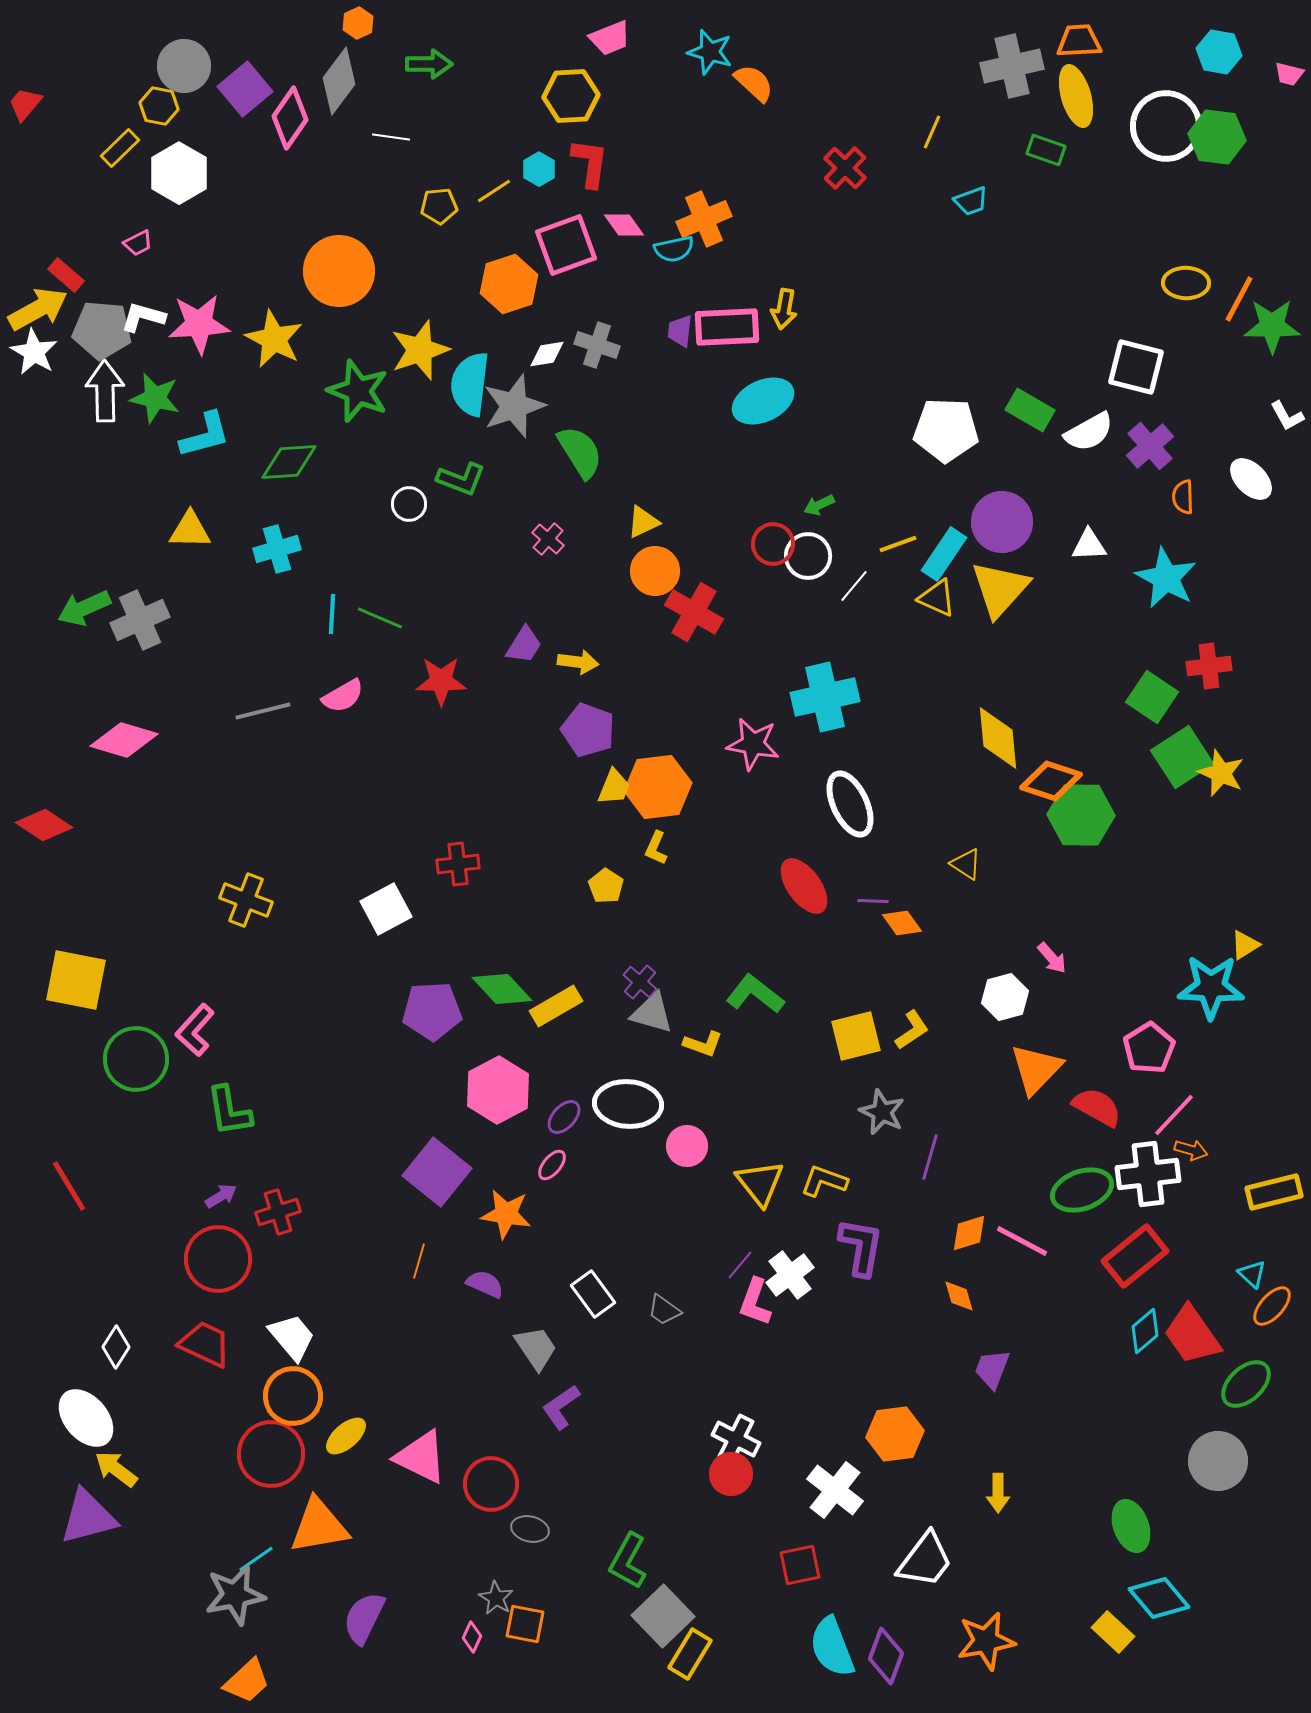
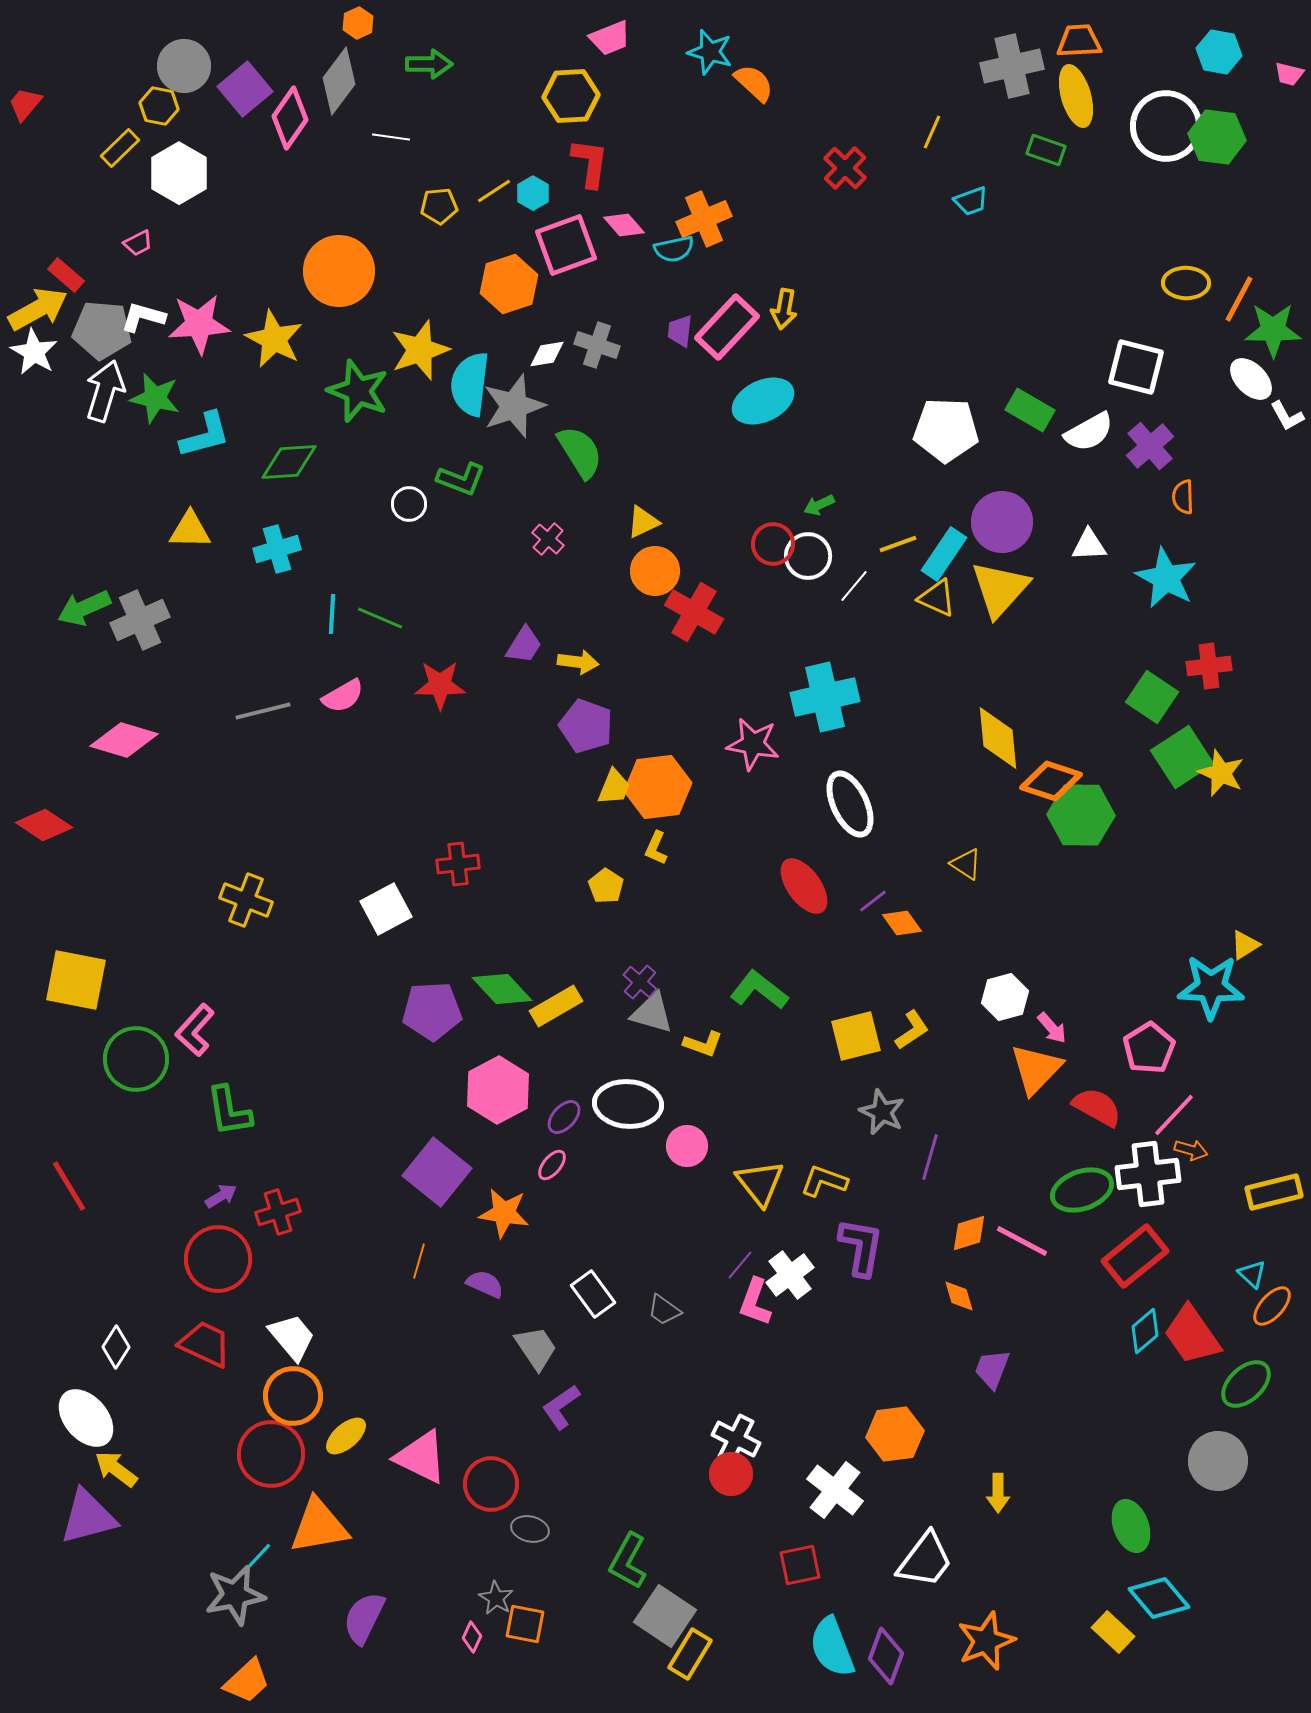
cyan hexagon at (539, 169): moved 6 px left, 24 px down
pink diamond at (624, 225): rotated 6 degrees counterclockwise
green star at (1272, 326): moved 1 px right, 4 px down
pink rectangle at (727, 327): rotated 44 degrees counterclockwise
white arrow at (105, 391): rotated 18 degrees clockwise
white ellipse at (1251, 479): moved 100 px up
red star at (441, 681): moved 1 px left, 4 px down
purple pentagon at (588, 730): moved 2 px left, 4 px up
purple line at (873, 901): rotated 40 degrees counterclockwise
pink arrow at (1052, 958): moved 70 px down
green L-shape at (755, 994): moved 4 px right, 4 px up
orange star at (506, 1214): moved 2 px left, 1 px up
cyan line at (256, 1559): rotated 12 degrees counterclockwise
gray square at (663, 1616): moved 2 px right; rotated 12 degrees counterclockwise
orange star at (986, 1641): rotated 10 degrees counterclockwise
